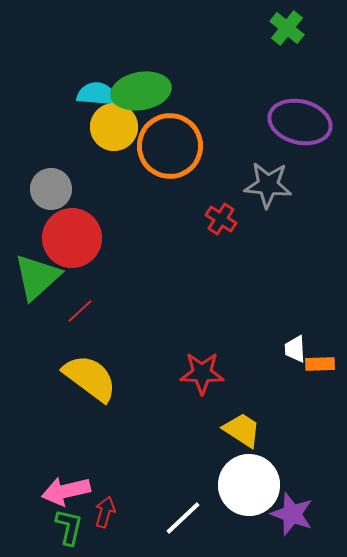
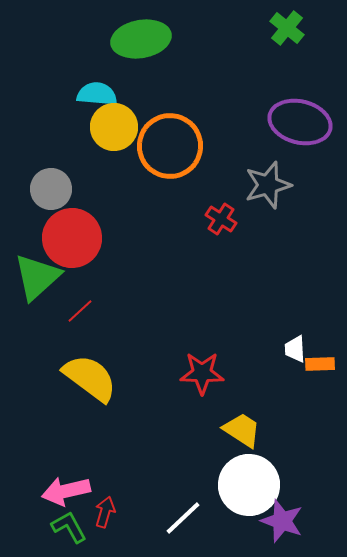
green ellipse: moved 52 px up
gray star: rotated 21 degrees counterclockwise
purple star: moved 10 px left, 7 px down
green L-shape: rotated 42 degrees counterclockwise
